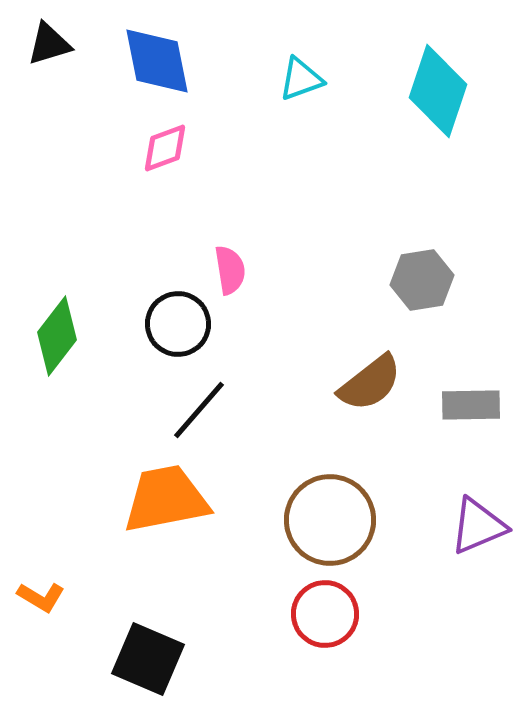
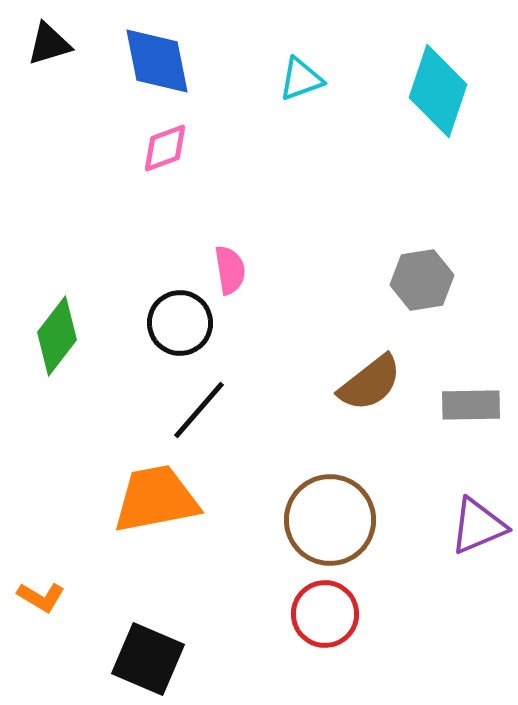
black circle: moved 2 px right, 1 px up
orange trapezoid: moved 10 px left
